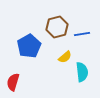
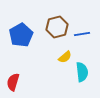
blue pentagon: moved 8 px left, 11 px up
